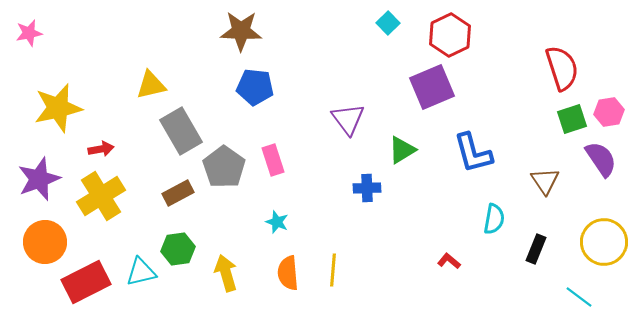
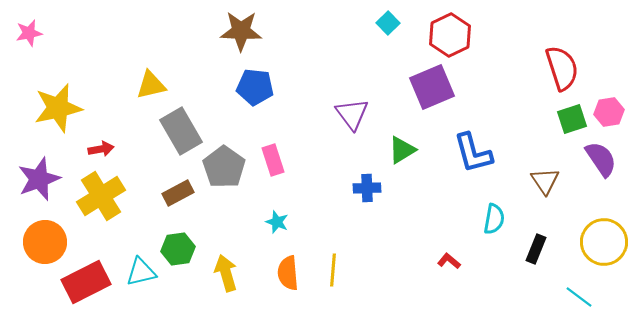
purple triangle: moved 4 px right, 5 px up
